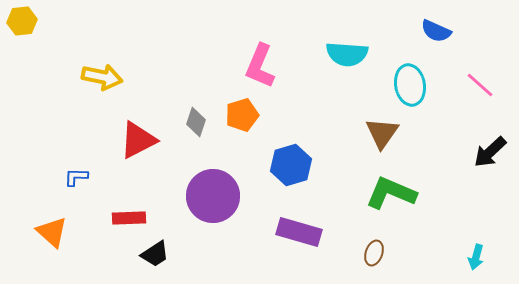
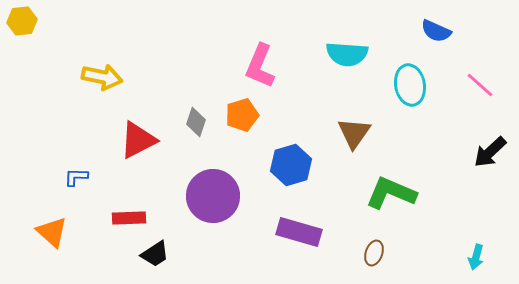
brown triangle: moved 28 px left
